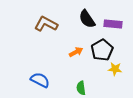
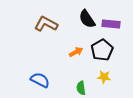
purple rectangle: moved 2 px left
yellow star: moved 11 px left, 8 px down
